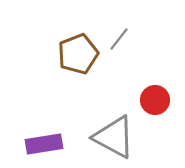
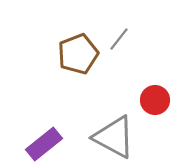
purple rectangle: rotated 30 degrees counterclockwise
